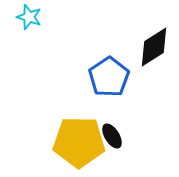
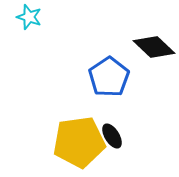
black diamond: rotated 75 degrees clockwise
yellow pentagon: rotated 9 degrees counterclockwise
